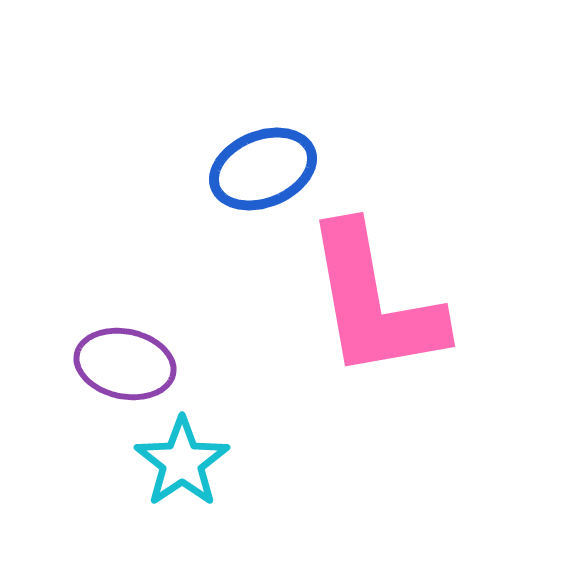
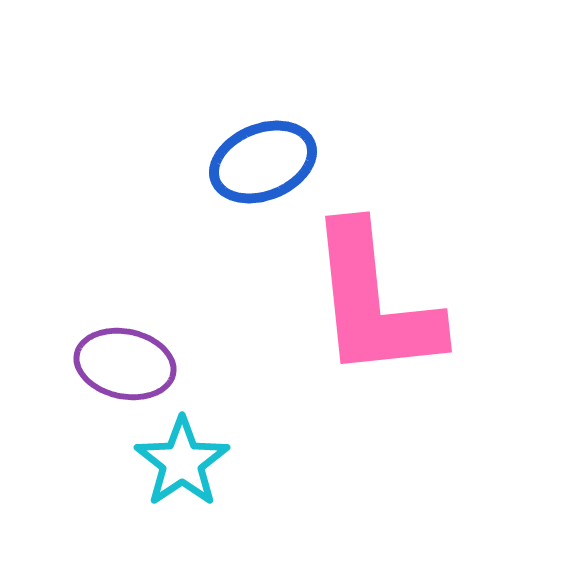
blue ellipse: moved 7 px up
pink L-shape: rotated 4 degrees clockwise
